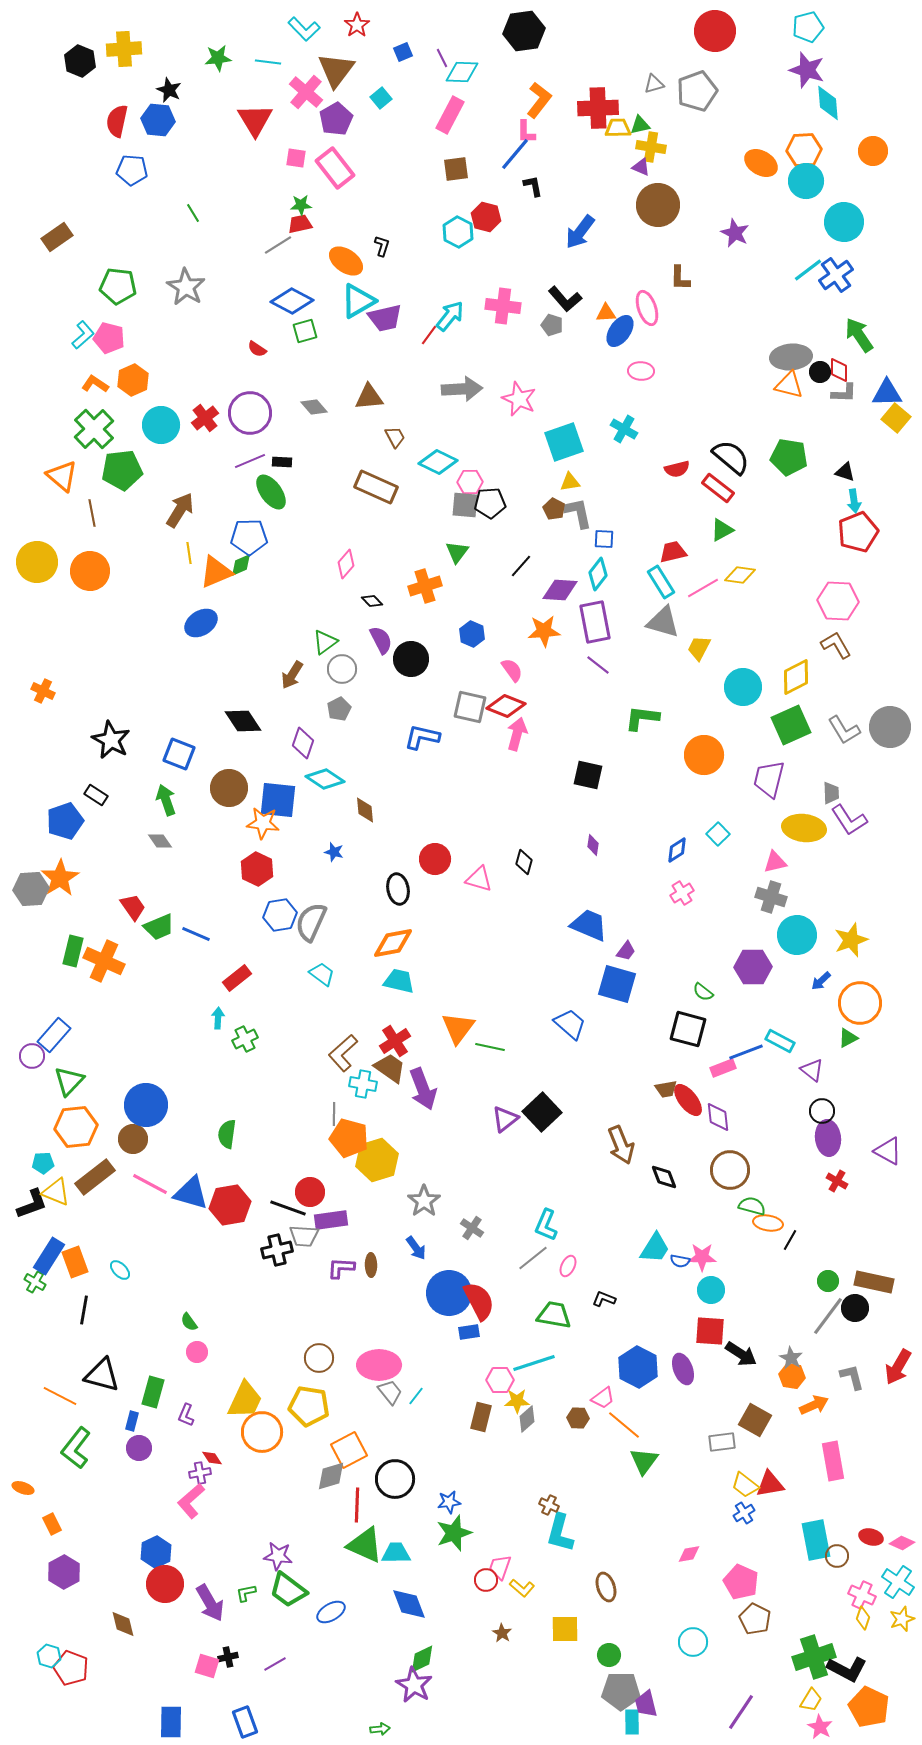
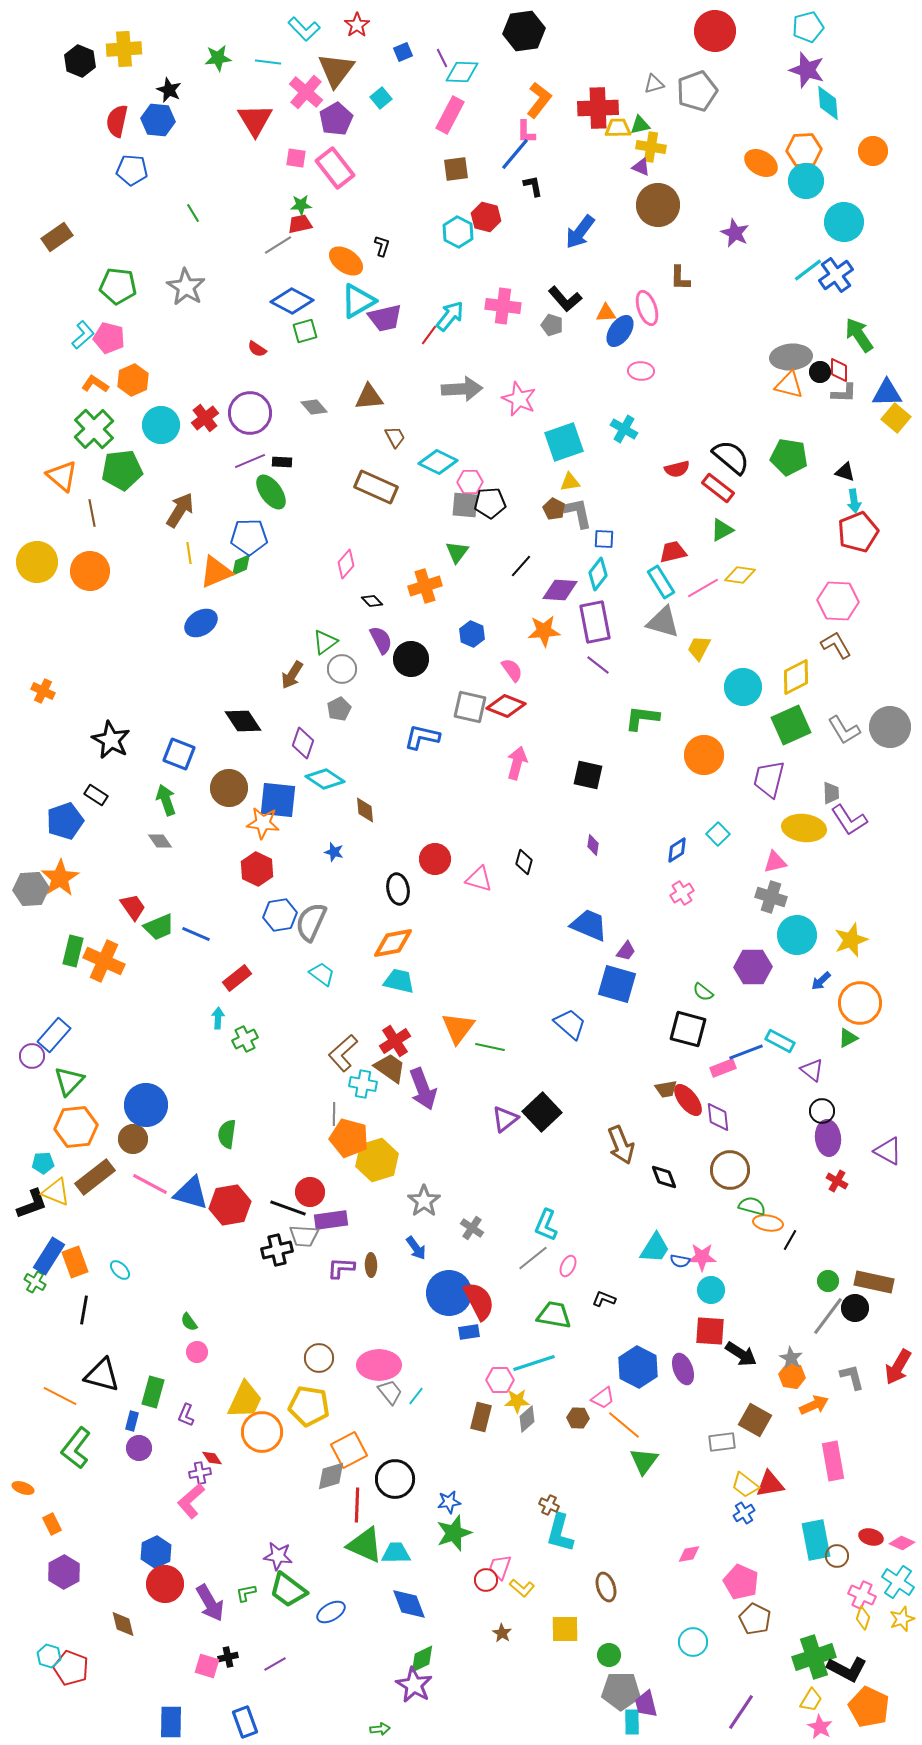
pink arrow at (517, 734): moved 29 px down
